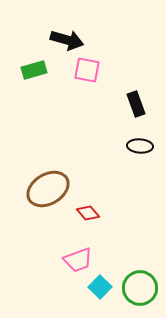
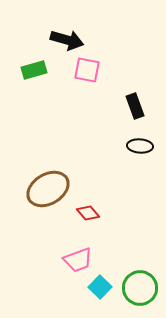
black rectangle: moved 1 px left, 2 px down
